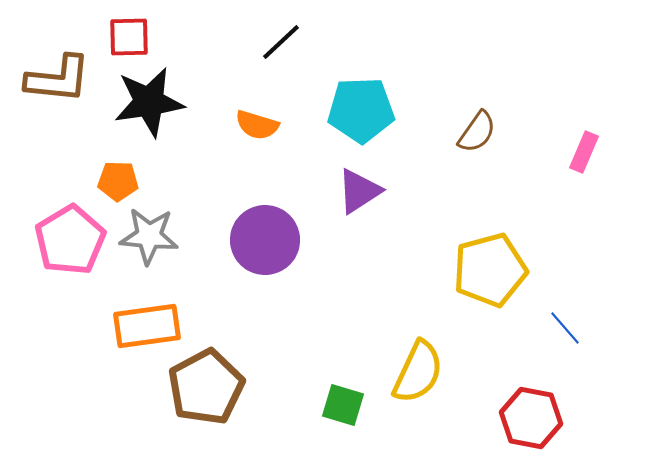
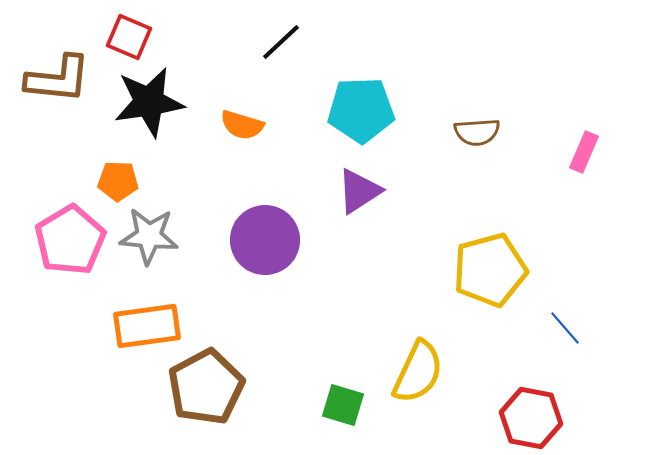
red square: rotated 24 degrees clockwise
orange semicircle: moved 15 px left
brown semicircle: rotated 51 degrees clockwise
